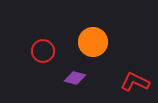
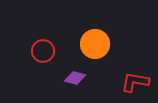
orange circle: moved 2 px right, 2 px down
red L-shape: rotated 16 degrees counterclockwise
